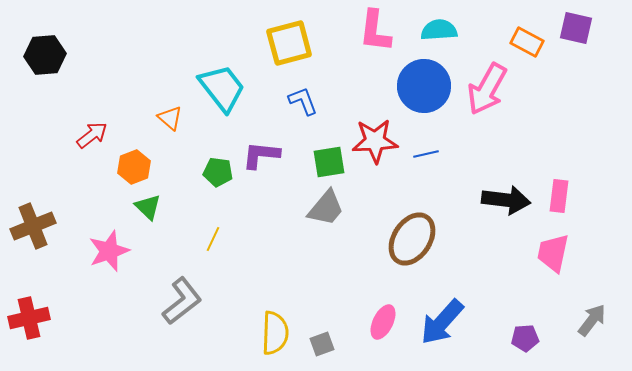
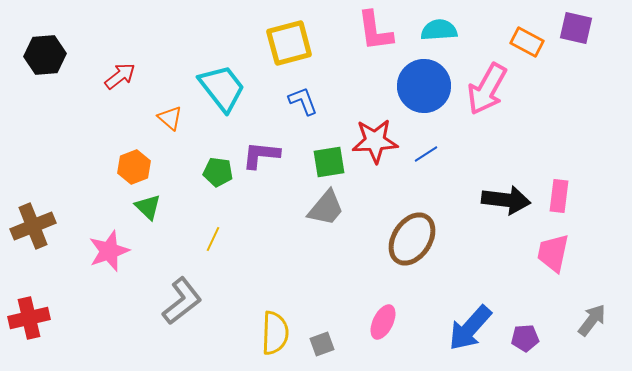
pink L-shape: rotated 15 degrees counterclockwise
red arrow: moved 28 px right, 59 px up
blue line: rotated 20 degrees counterclockwise
blue arrow: moved 28 px right, 6 px down
